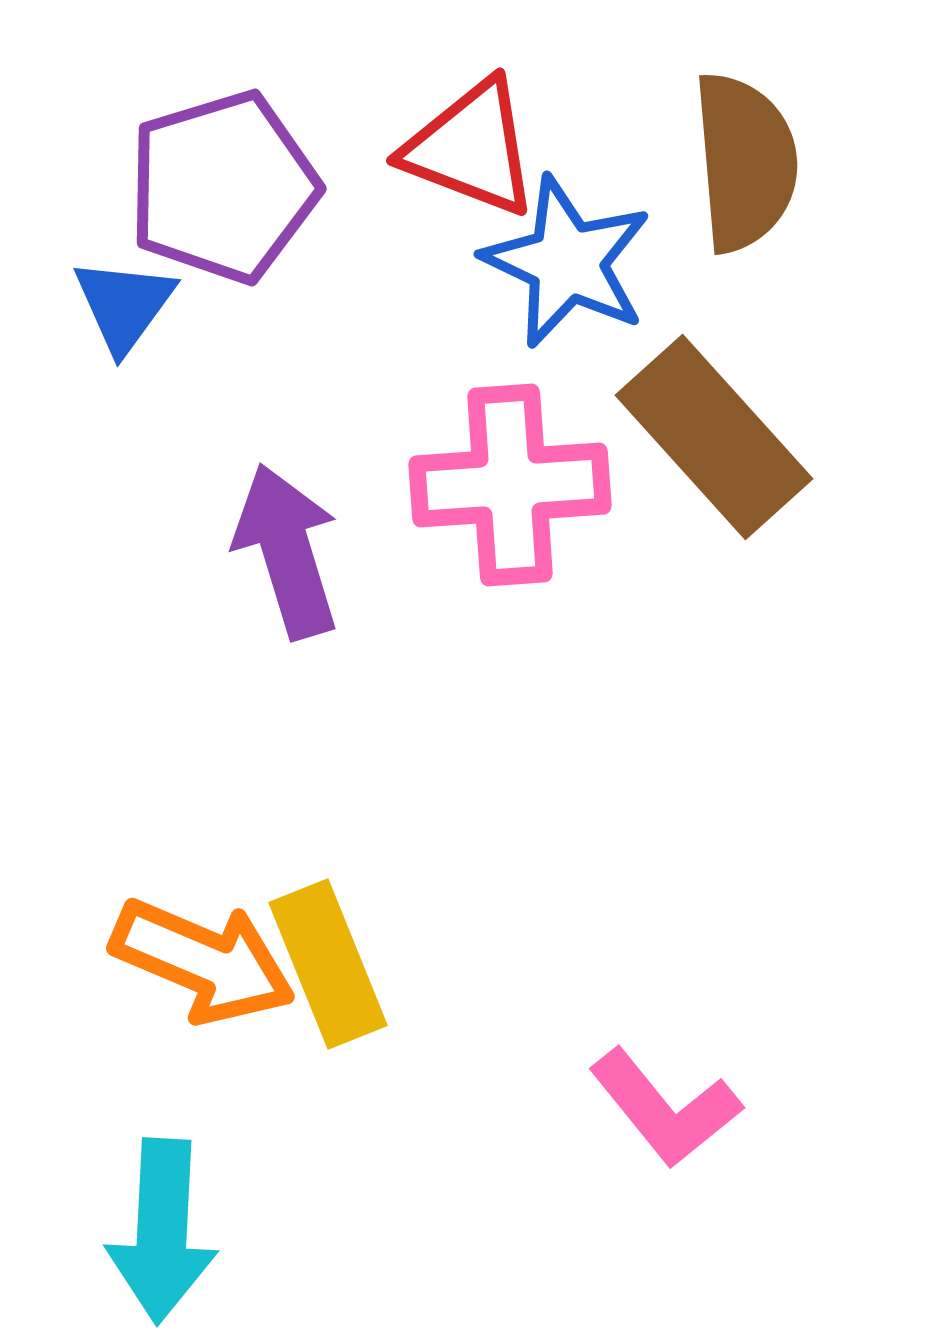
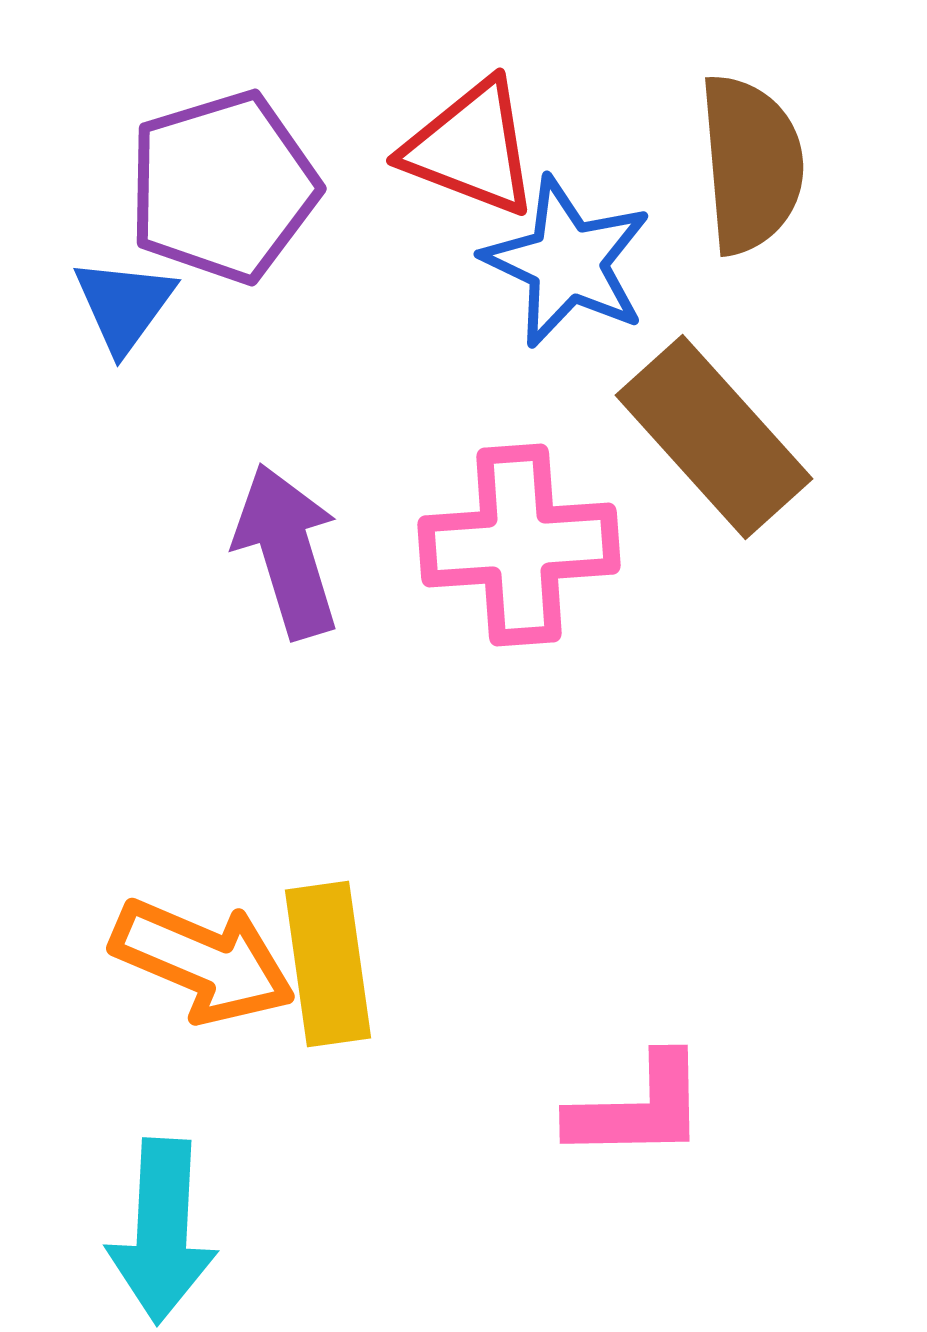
brown semicircle: moved 6 px right, 2 px down
pink cross: moved 9 px right, 60 px down
yellow rectangle: rotated 14 degrees clockwise
pink L-shape: moved 27 px left; rotated 52 degrees counterclockwise
